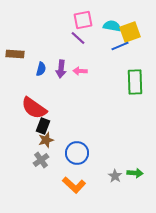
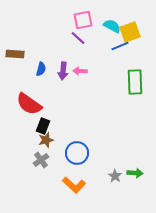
cyan semicircle: rotated 18 degrees clockwise
purple arrow: moved 2 px right, 2 px down
red semicircle: moved 5 px left, 4 px up
